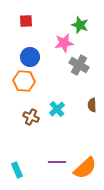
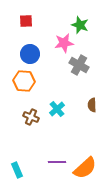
blue circle: moved 3 px up
